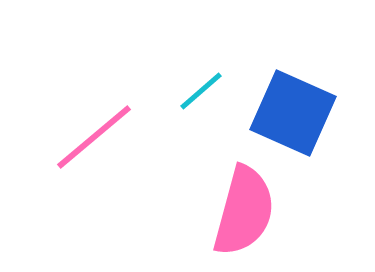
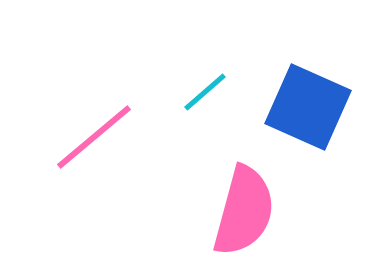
cyan line: moved 4 px right, 1 px down
blue square: moved 15 px right, 6 px up
